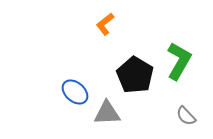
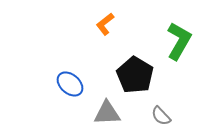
green L-shape: moved 20 px up
blue ellipse: moved 5 px left, 8 px up
gray semicircle: moved 25 px left
